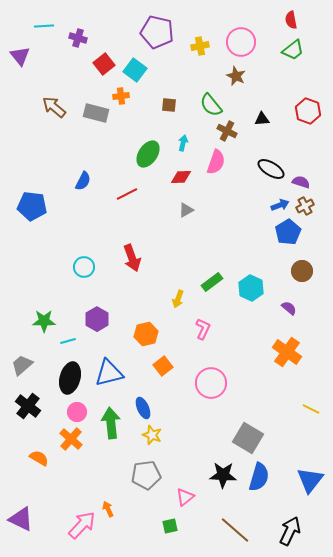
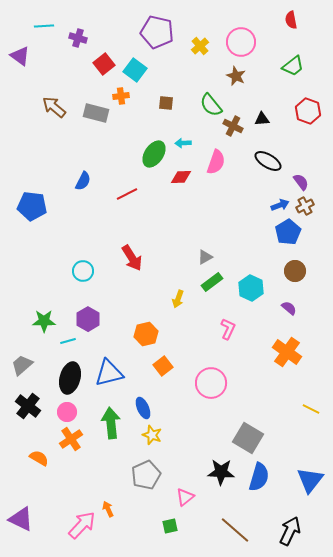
yellow cross at (200, 46): rotated 30 degrees counterclockwise
green trapezoid at (293, 50): moved 16 px down
purple triangle at (20, 56): rotated 15 degrees counterclockwise
brown square at (169, 105): moved 3 px left, 2 px up
brown cross at (227, 131): moved 6 px right, 5 px up
cyan arrow at (183, 143): rotated 105 degrees counterclockwise
green ellipse at (148, 154): moved 6 px right
black ellipse at (271, 169): moved 3 px left, 8 px up
purple semicircle at (301, 182): rotated 36 degrees clockwise
gray triangle at (186, 210): moved 19 px right, 47 px down
red arrow at (132, 258): rotated 12 degrees counterclockwise
cyan circle at (84, 267): moved 1 px left, 4 px down
brown circle at (302, 271): moved 7 px left
purple hexagon at (97, 319): moved 9 px left
pink L-shape at (203, 329): moved 25 px right
pink circle at (77, 412): moved 10 px left
orange cross at (71, 439): rotated 15 degrees clockwise
gray pentagon at (146, 475): rotated 16 degrees counterclockwise
black star at (223, 475): moved 2 px left, 3 px up
